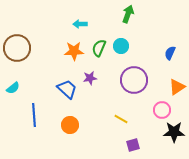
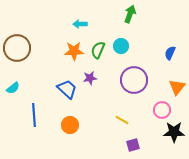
green arrow: moved 2 px right
green semicircle: moved 1 px left, 2 px down
orange triangle: rotated 18 degrees counterclockwise
yellow line: moved 1 px right, 1 px down
